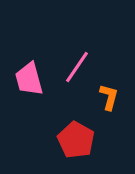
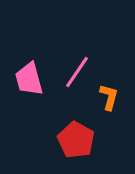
pink line: moved 5 px down
